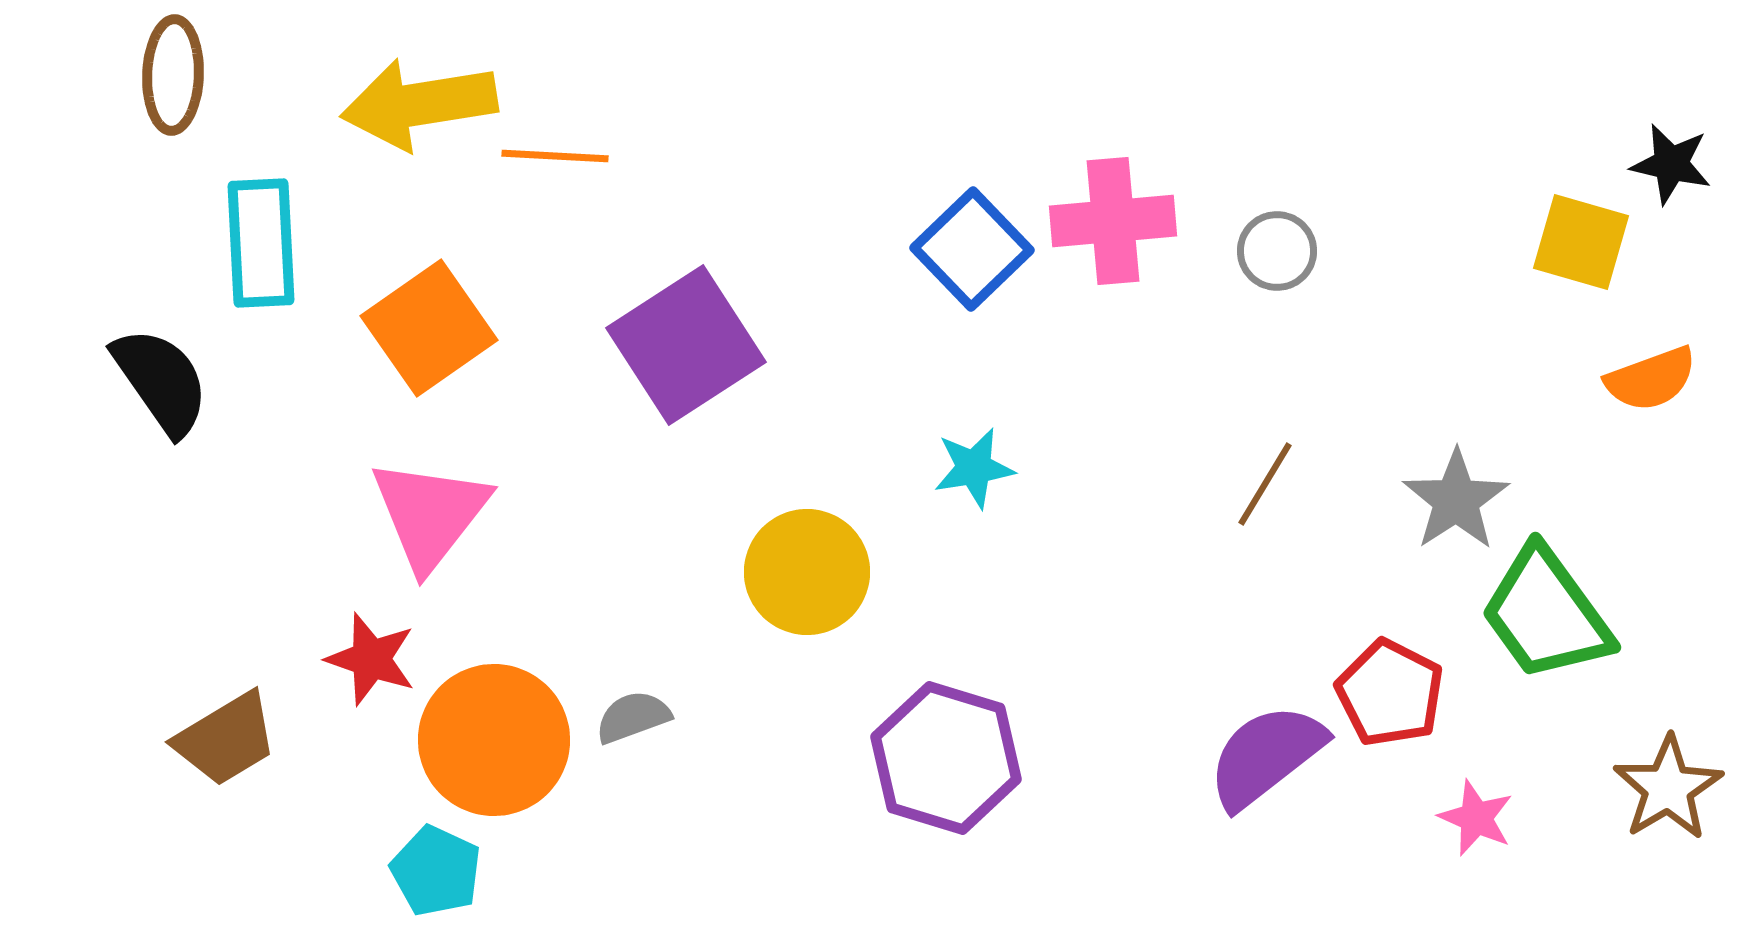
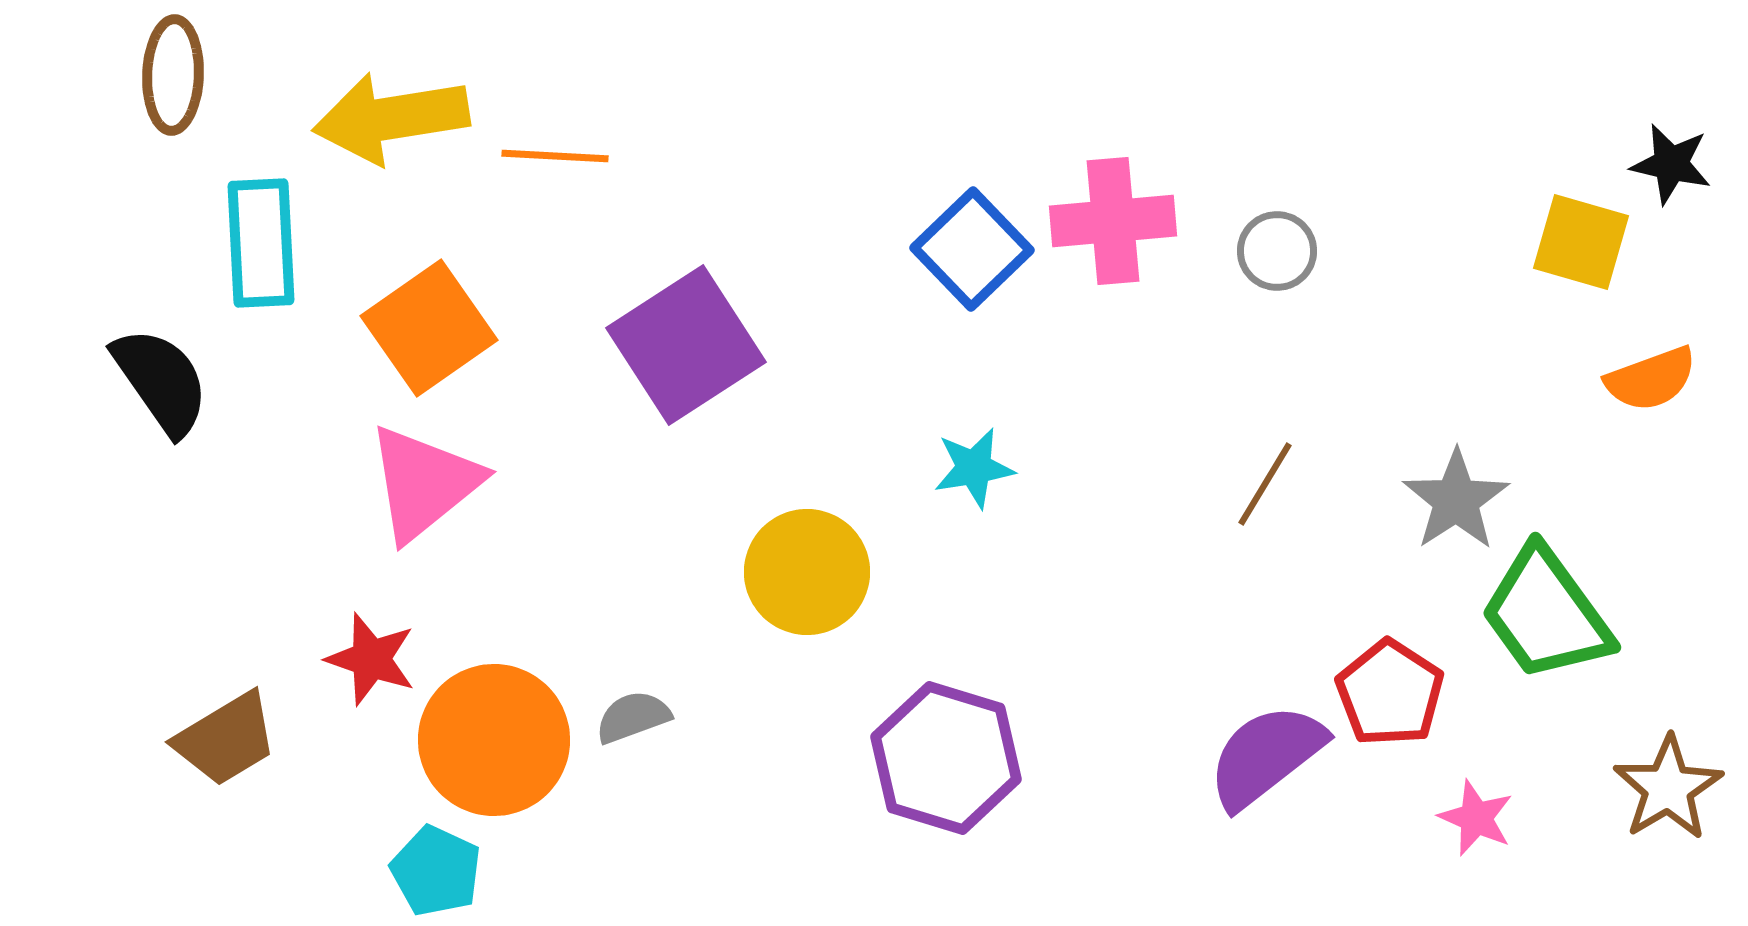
yellow arrow: moved 28 px left, 14 px down
pink triangle: moved 6 px left, 31 px up; rotated 13 degrees clockwise
red pentagon: rotated 6 degrees clockwise
